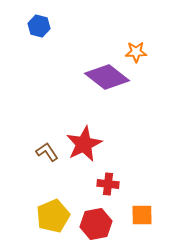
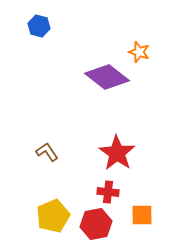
orange star: moved 3 px right; rotated 20 degrees clockwise
red star: moved 33 px right, 9 px down; rotated 12 degrees counterclockwise
red cross: moved 8 px down
